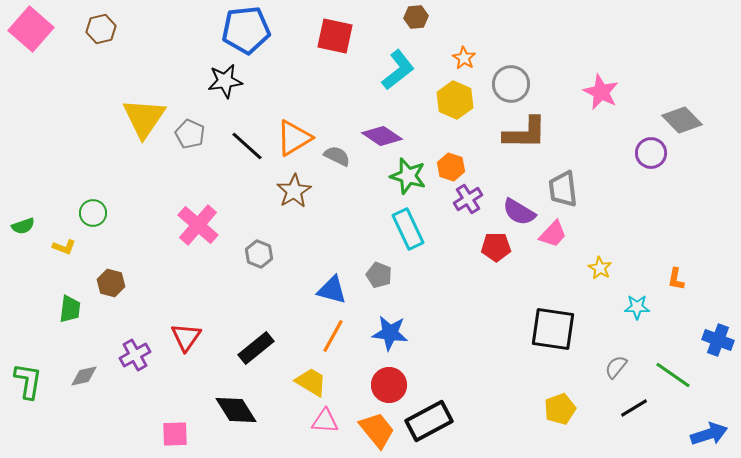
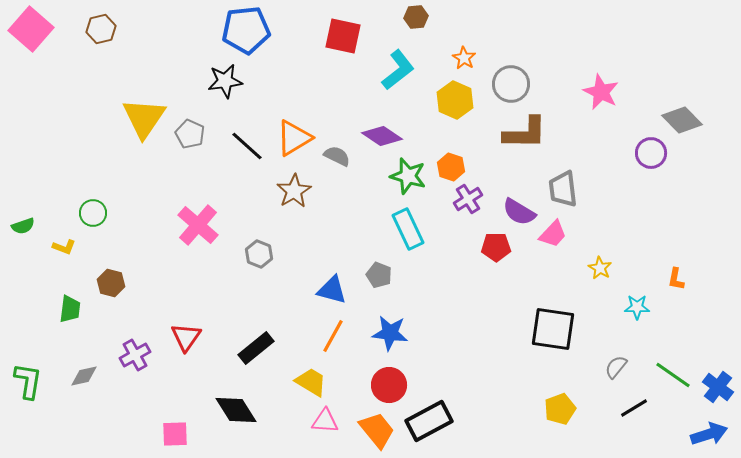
red square at (335, 36): moved 8 px right
blue cross at (718, 340): moved 47 px down; rotated 16 degrees clockwise
